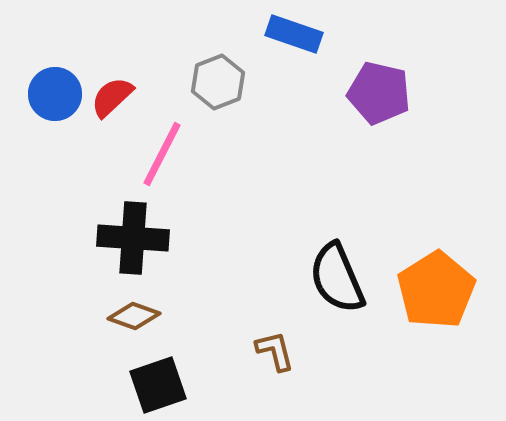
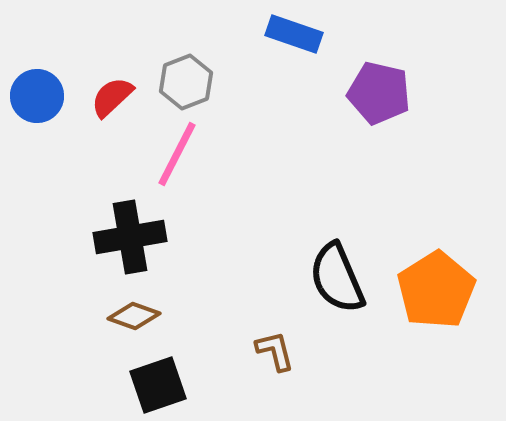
gray hexagon: moved 32 px left
blue circle: moved 18 px left, 2 px down
pink line: moved 15 px right
black cross: moved 3 px left, 1 px up; rotated 14 degrees counterclockwise
